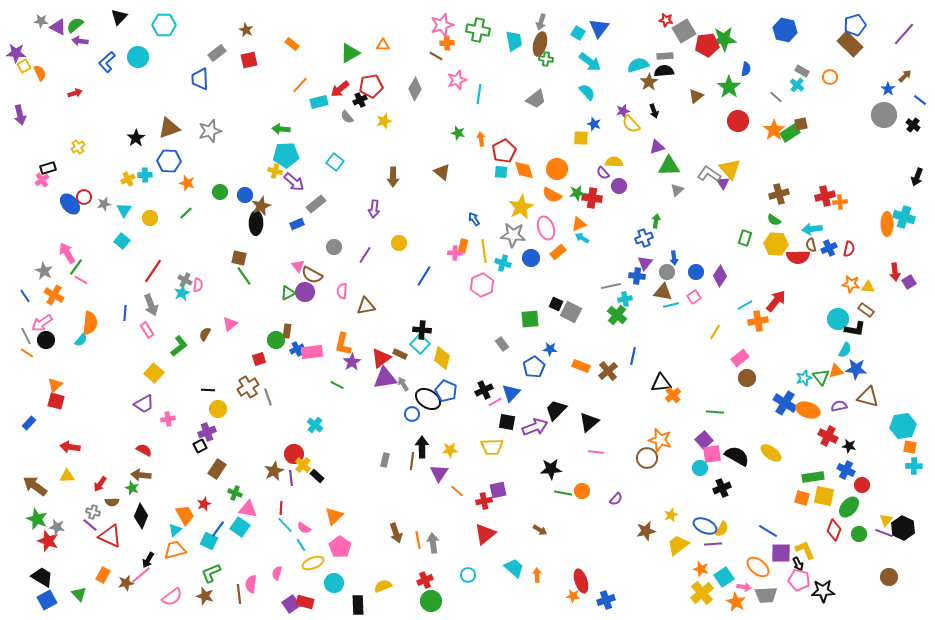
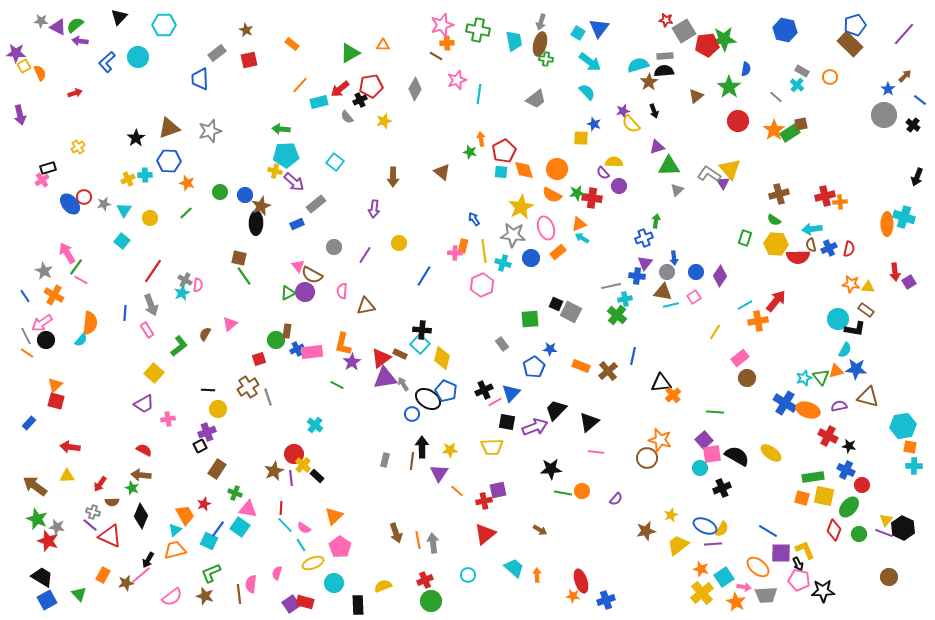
green star at (458, 133): moved 12 px right, 19 px down
